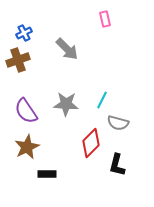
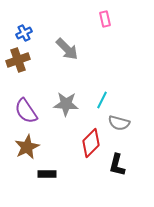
gray semicircle: moved 1 px right
